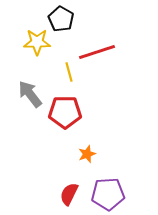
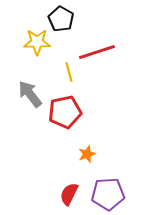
red pentagon: rotated 12 degrees counterclockwise
